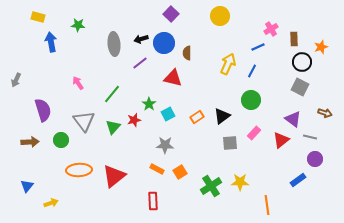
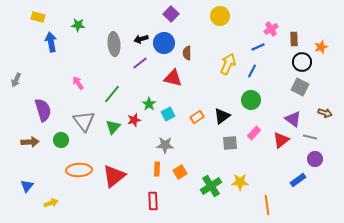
orange rectangle at (157, 169): rotated 64 degrees clockwise
